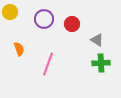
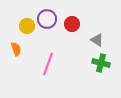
yellow circle: moved 17 px right, 14 px down
purple circle: moved 3 px right
orange semicircle: moved 3 px left
green cross: rotated 18 degrees clockwise
